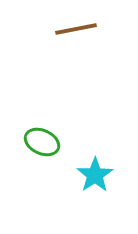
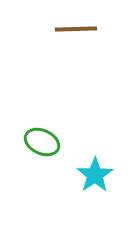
brown line: rotated 9 degrees clockwise
